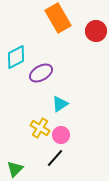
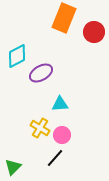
orange rectangle: moved 6 px right; rotated 52 degrees clockwise
red circle: moved 2 px left, 1 px down
cyan diamond: moved 1 px right, 1 px up
cyan triangle: rotated 30 degrees clockwise
pink circle: moved 1 px right
green triangle: moved 2 px left, 2 px up
